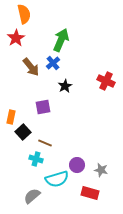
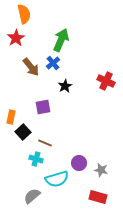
purple circle: moved 2 px right, 2 px up
red rectangle: moved 8 px right, 4 px down
